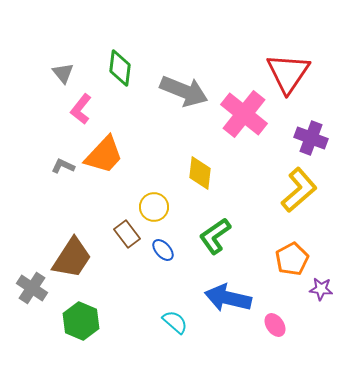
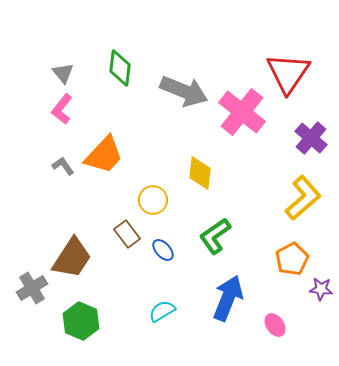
pink L-shape: moved 19 px left
pink cross: moved 2 px left, 2 px up
purple cross: rotated 20 degrees clockwise
gray L-shape: rotated 30 degrees clockwise
yellow L-shape: moved 4 px right, 8 px down
yellow circle: moved 1 px left, 7 px up
gray cross: rotated 24 degrees clockwise
blue arrow: rotated 99 degrees clockwise
cyan semicircle: moved 13 px left, 11 px up; rotated 72 degrees counterclockwise
